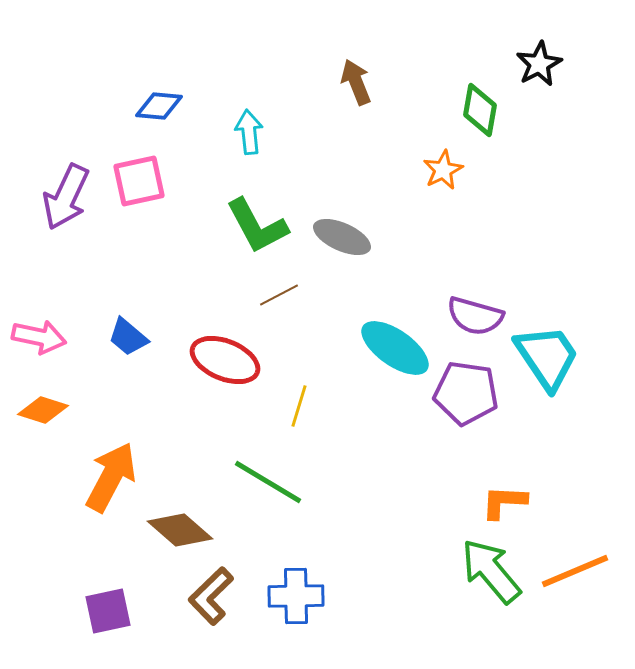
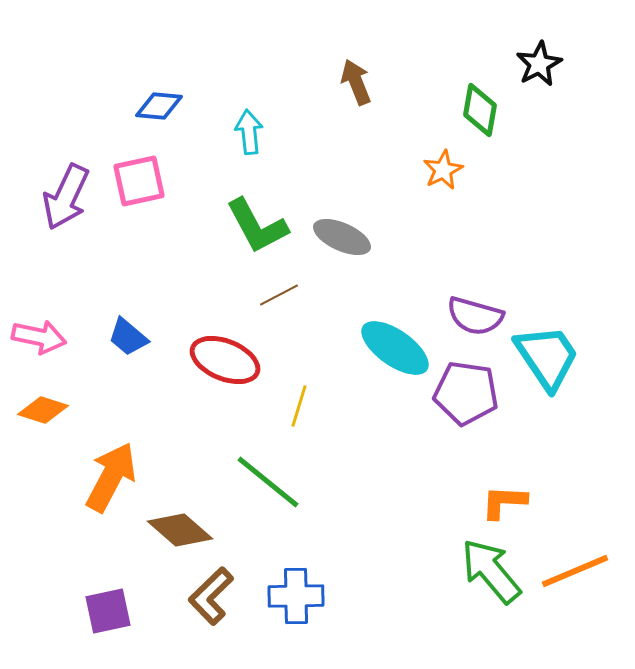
green line: rotated 8 degrees clockwise
